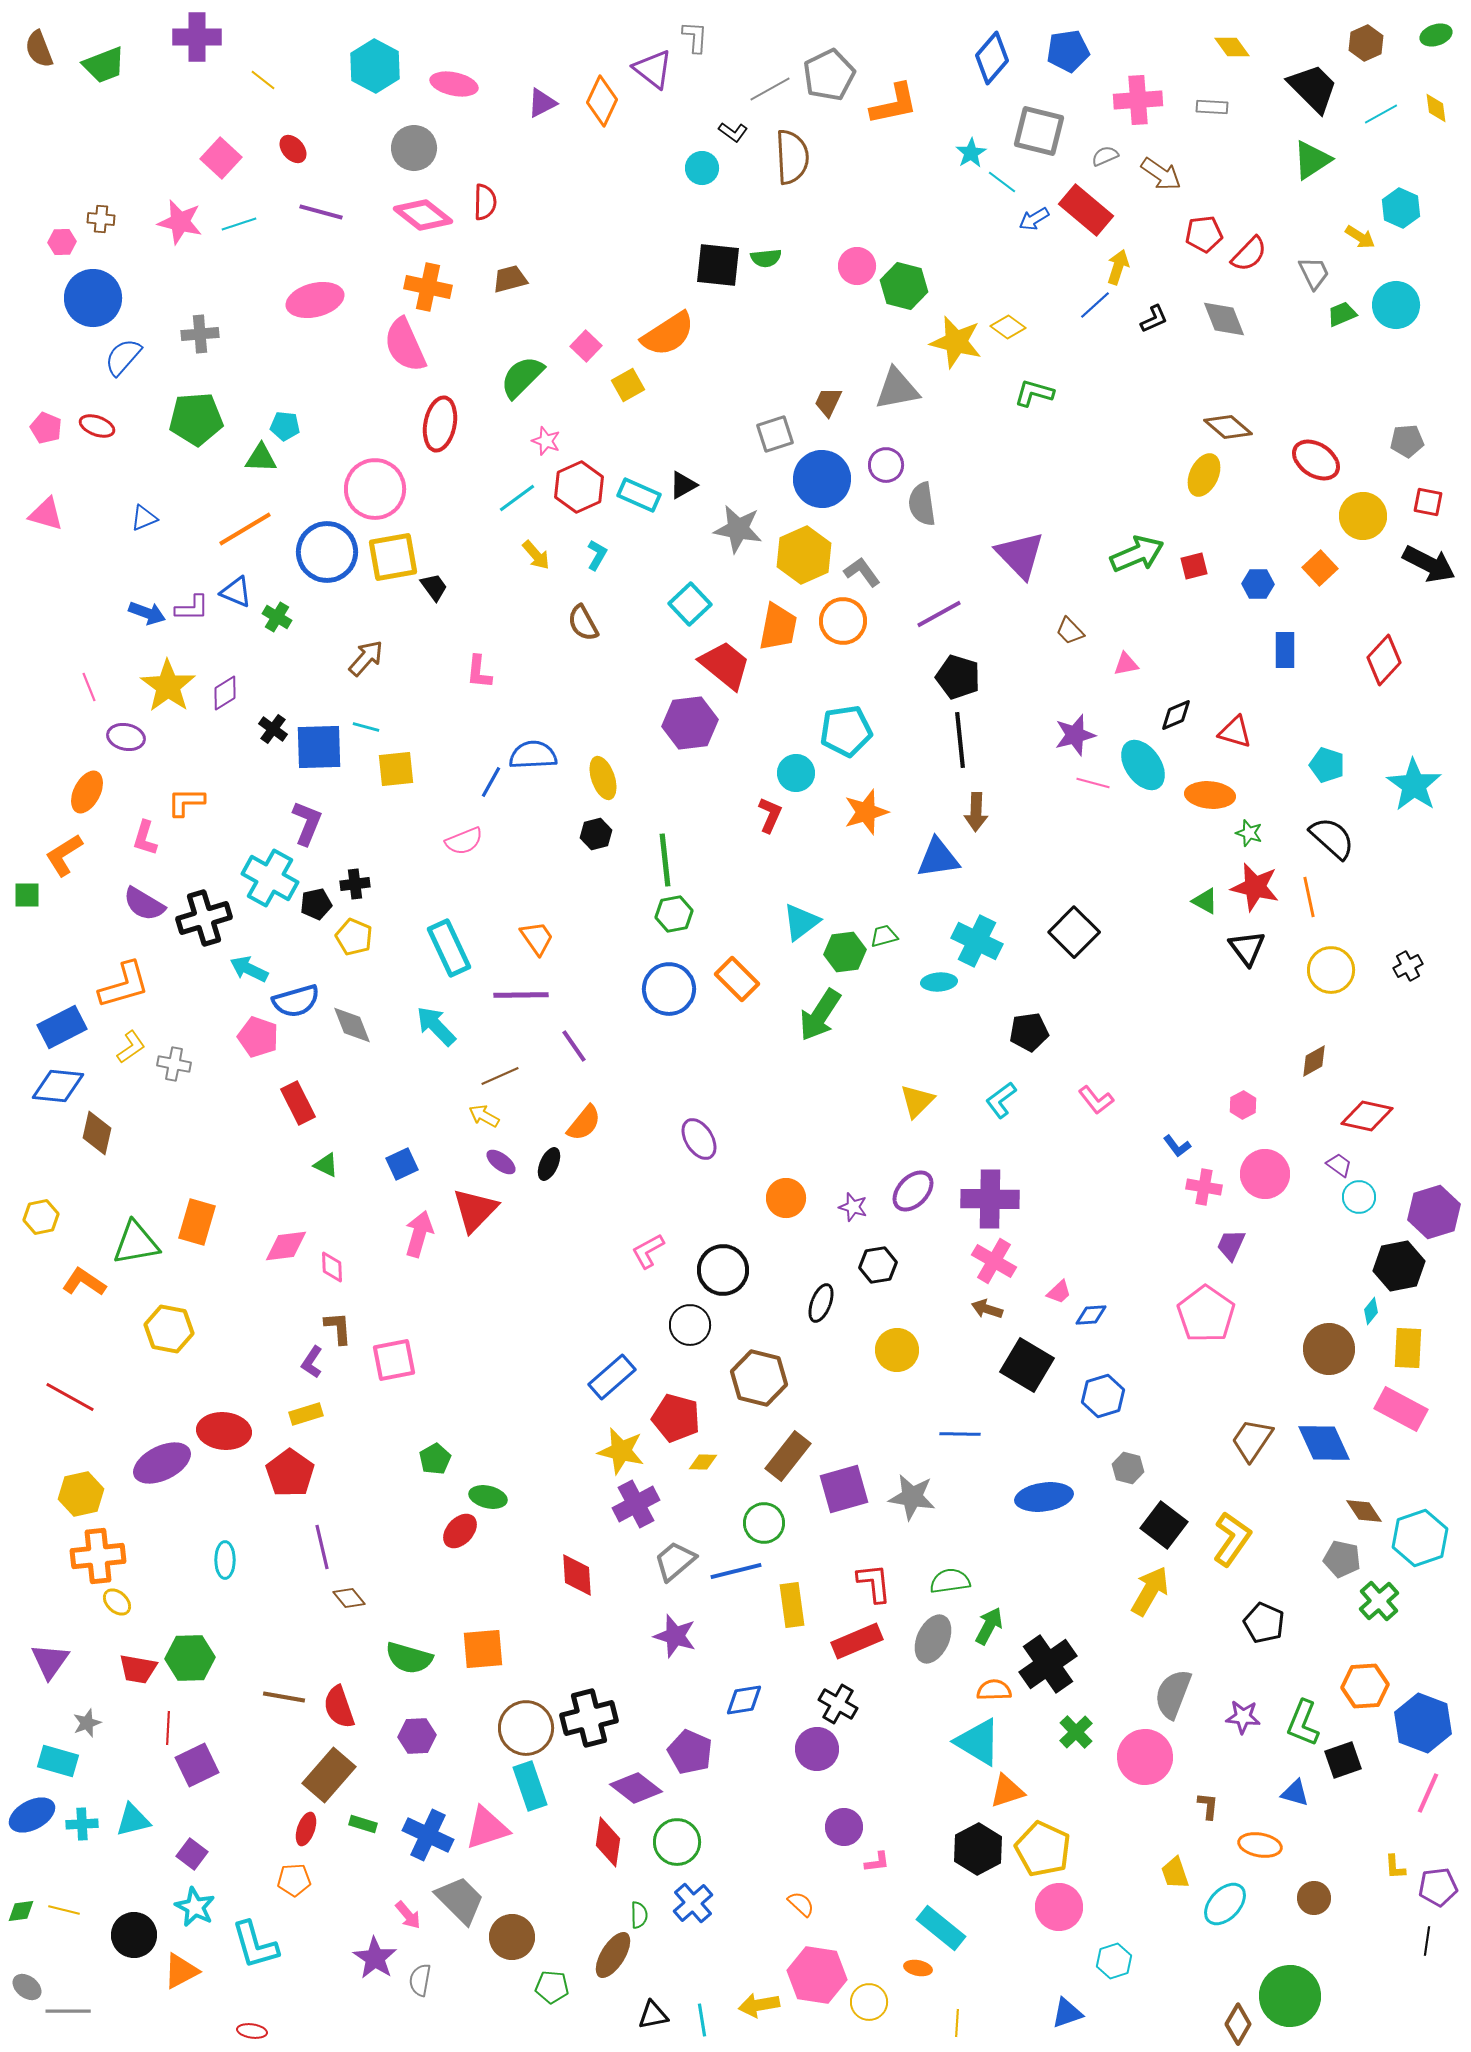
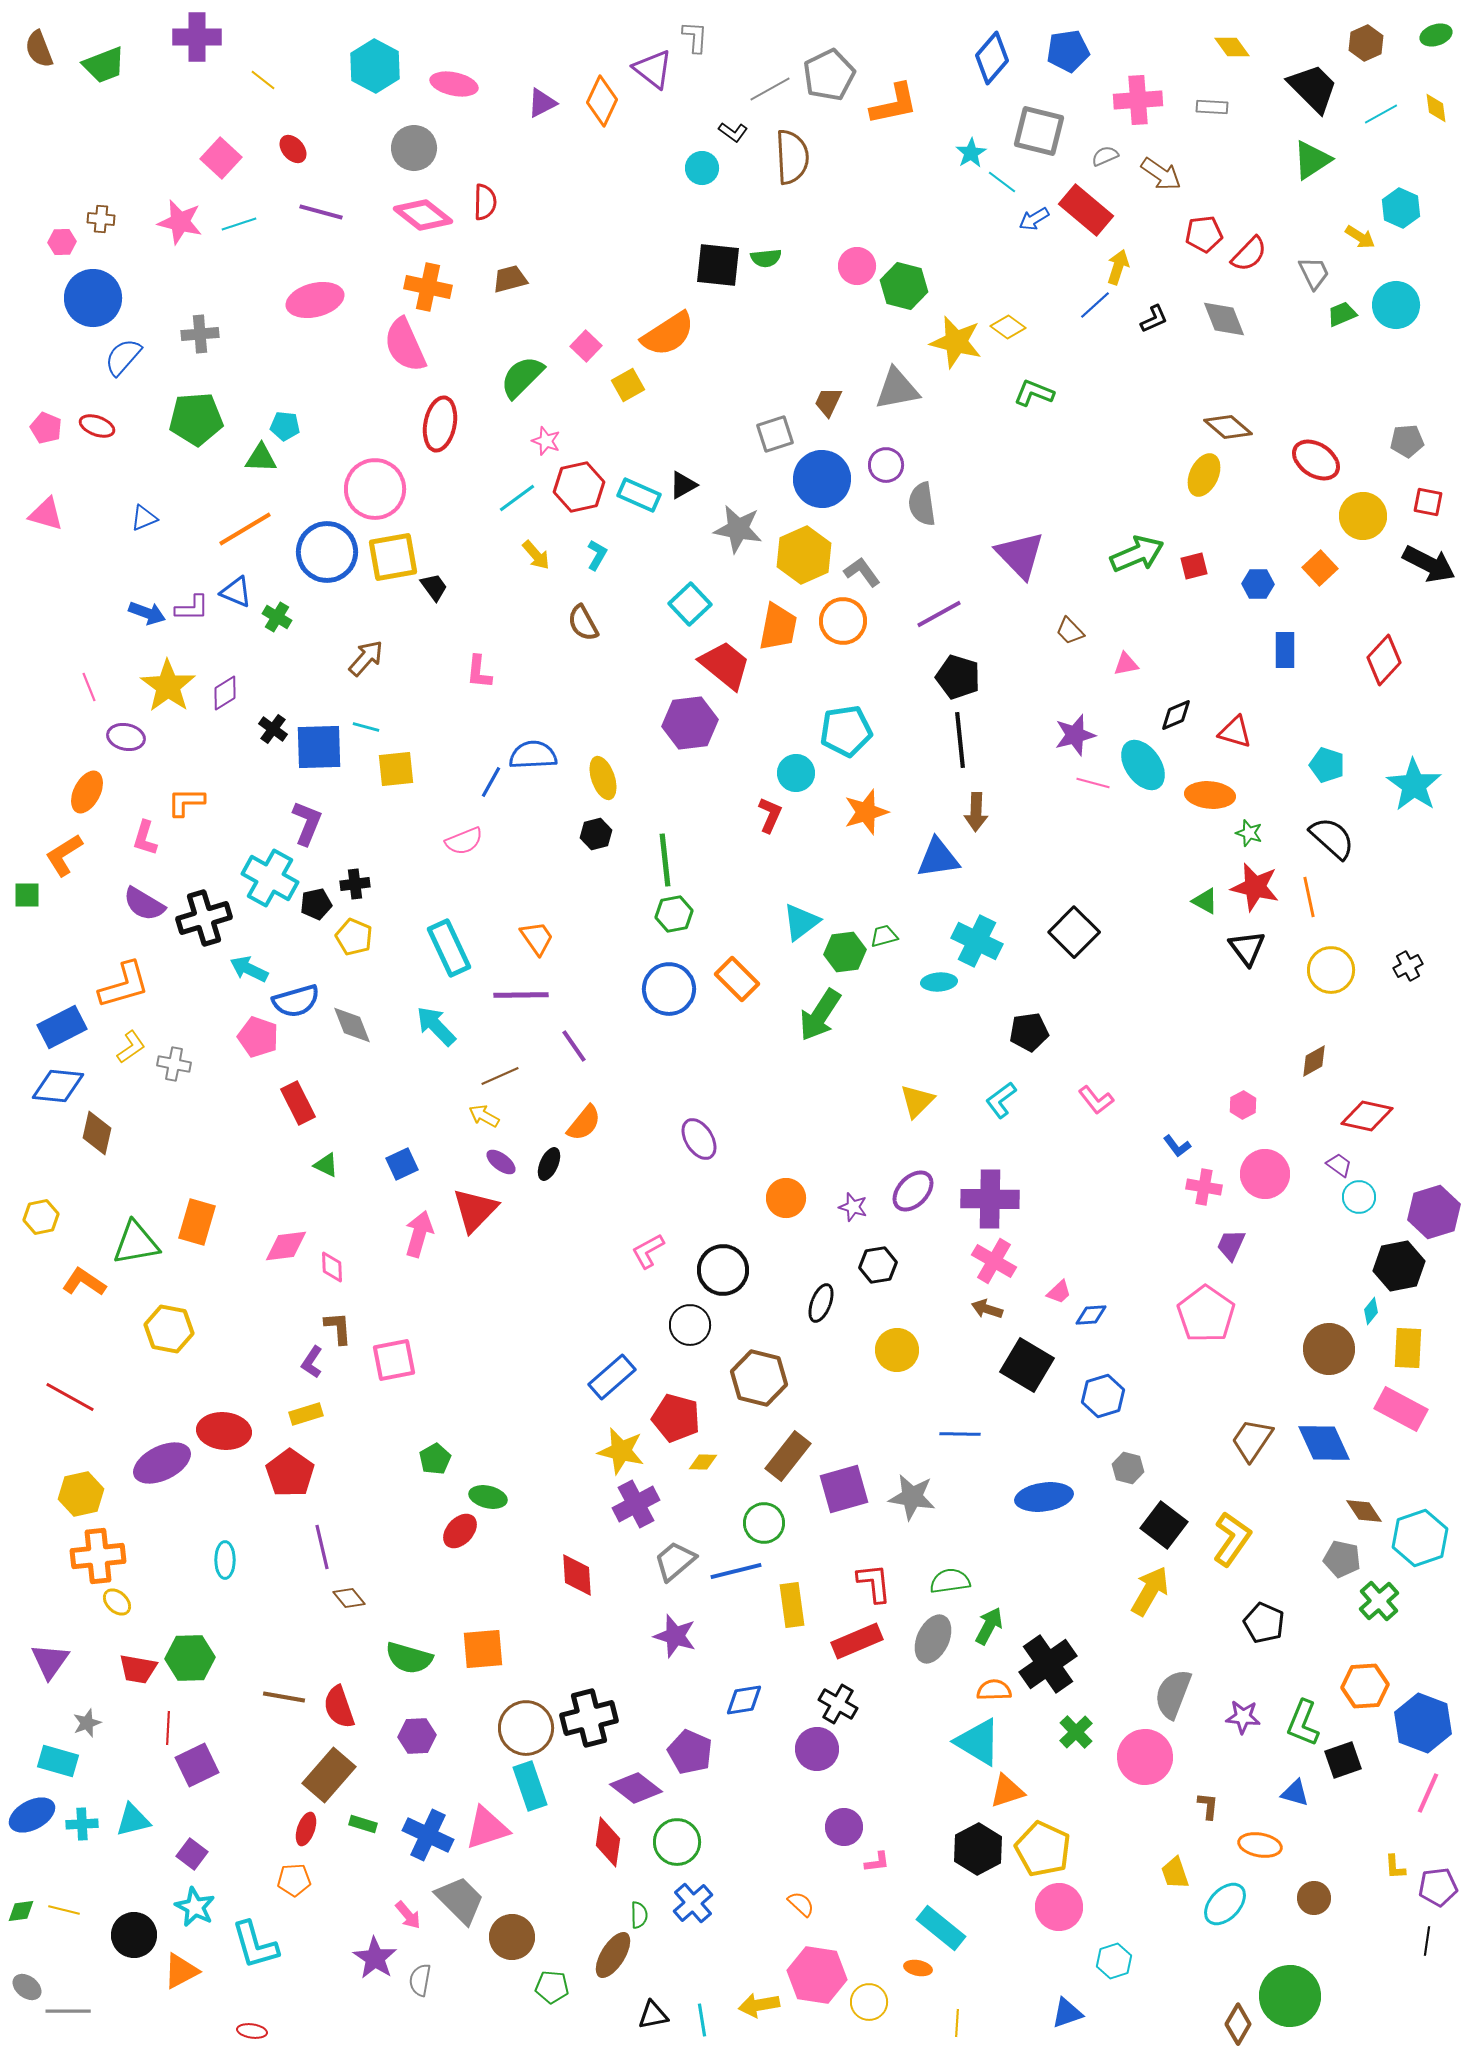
green L-shape at (1034, 393): rotated 6 degrees clockwise
red hexagon at (579, 487): rotated 12 degrees clockwise
